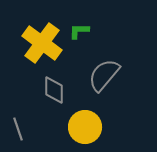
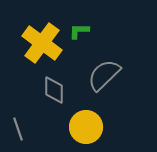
gray semicircle: rotated 6 degrees clockwise
yellow circle: moved 1 px right
